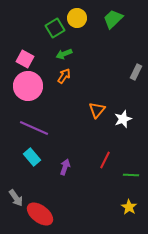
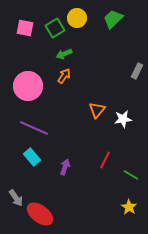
pink square: moved 31 px up; rotated 18 degrees counterclockwise
gray rectangle: moved 1 px right, 1 px up
white star: rotated 12 degrees clockwise
green line: rotated 28 degrees clockwise
